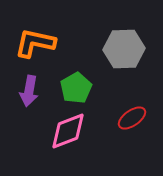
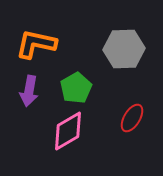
orange L-shape: moved 1 px right, 1 px down
red ellipse: rotated 24 degrees counterclockwise
pink diamond: rotated 9 degrees counterclockwise
